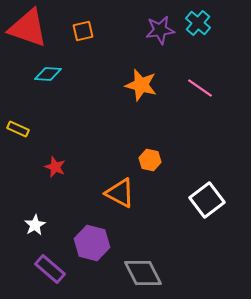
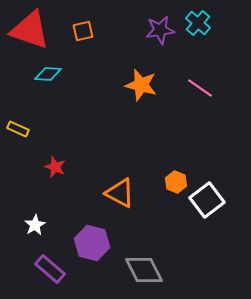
red triangle: moved 2 px right, 2 px down
orange hexagon: moved 26 px right, 22 px down; rotated 10 degrees clockwise
gray diamond: moved 1 px right, 3 px up
